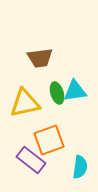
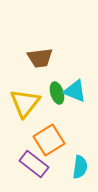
cyan triangle: rotated 30 degrees clockwise
yellow triangle: rotated 40 degrees counterclockwise
orange square: rotated 12 degrees counterclockwise
purple rectangle: moved 3 px right, 4 px down
